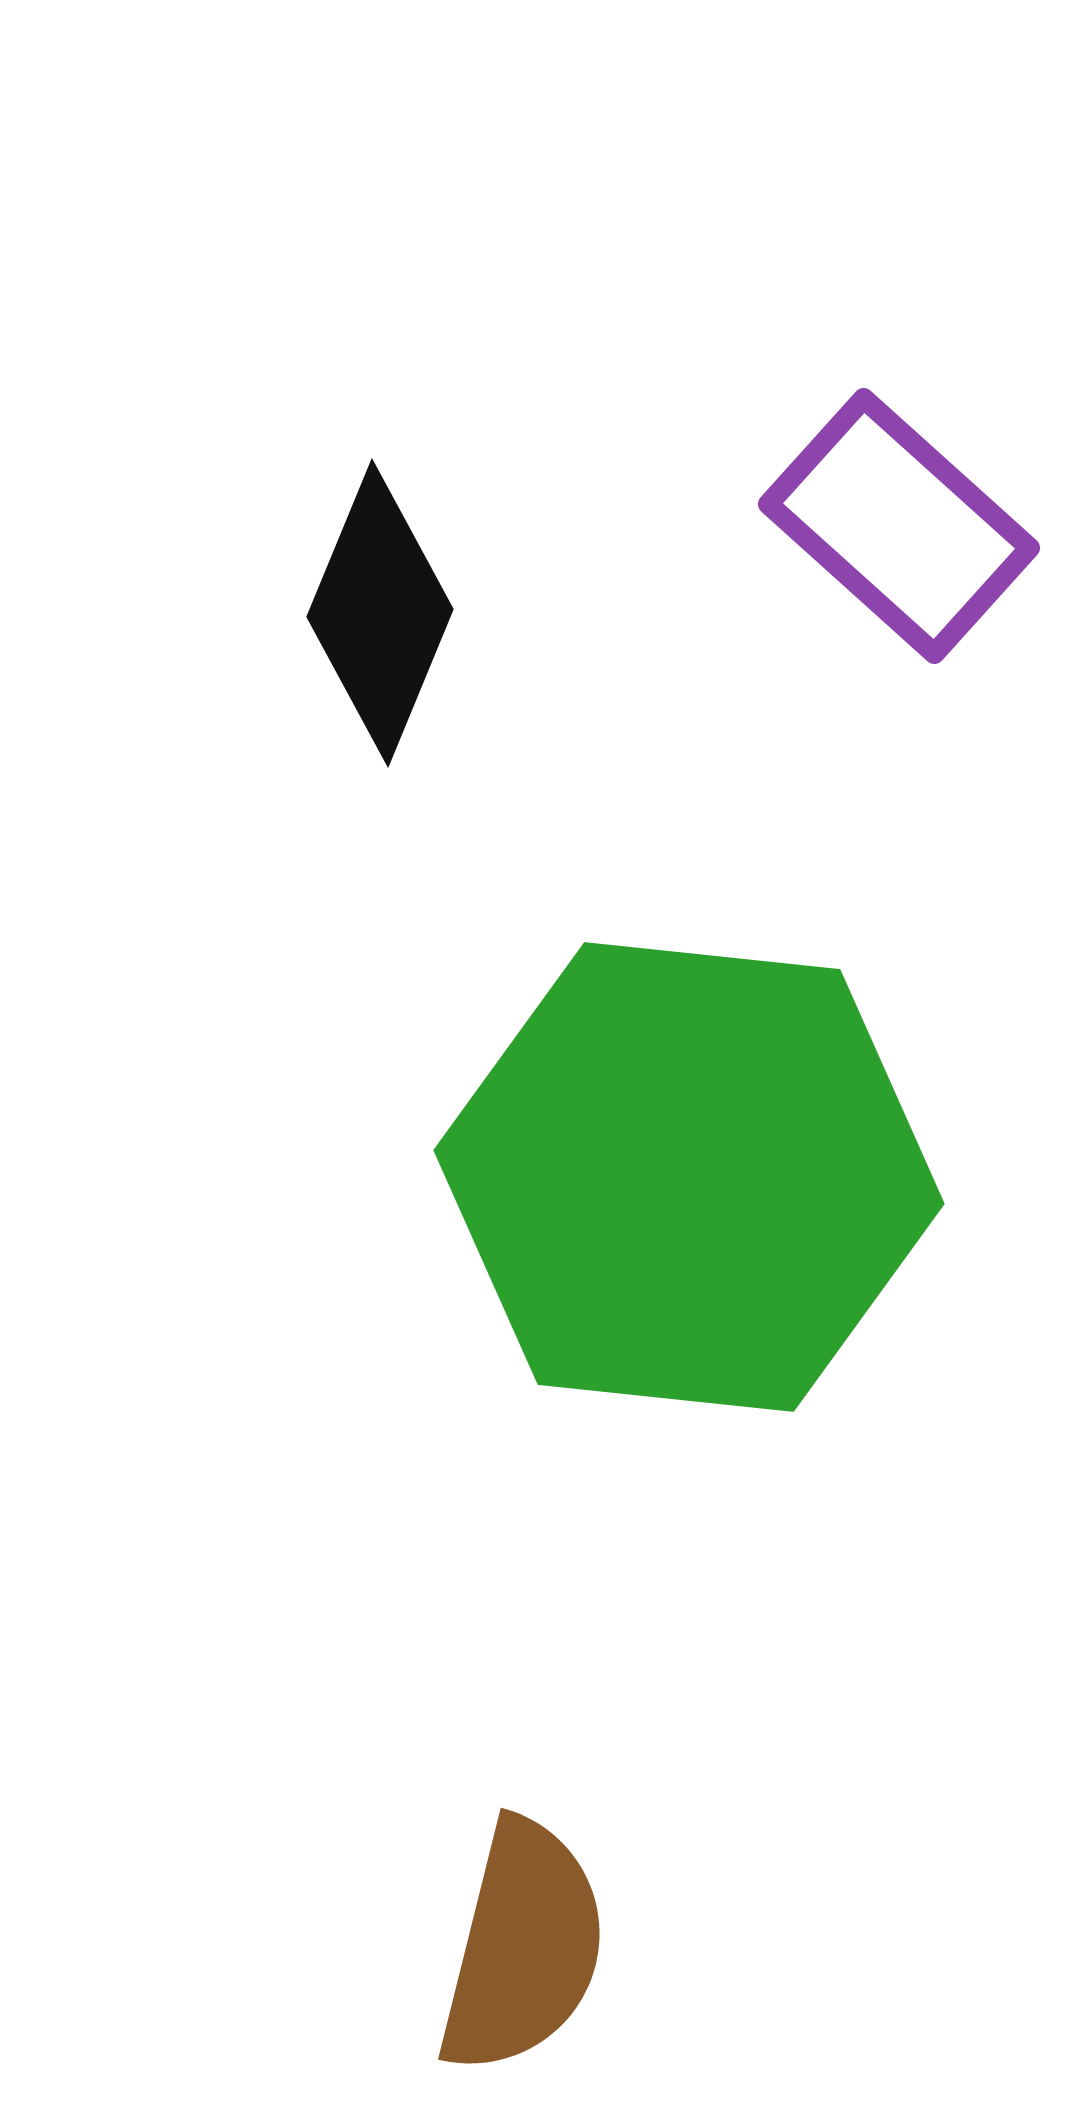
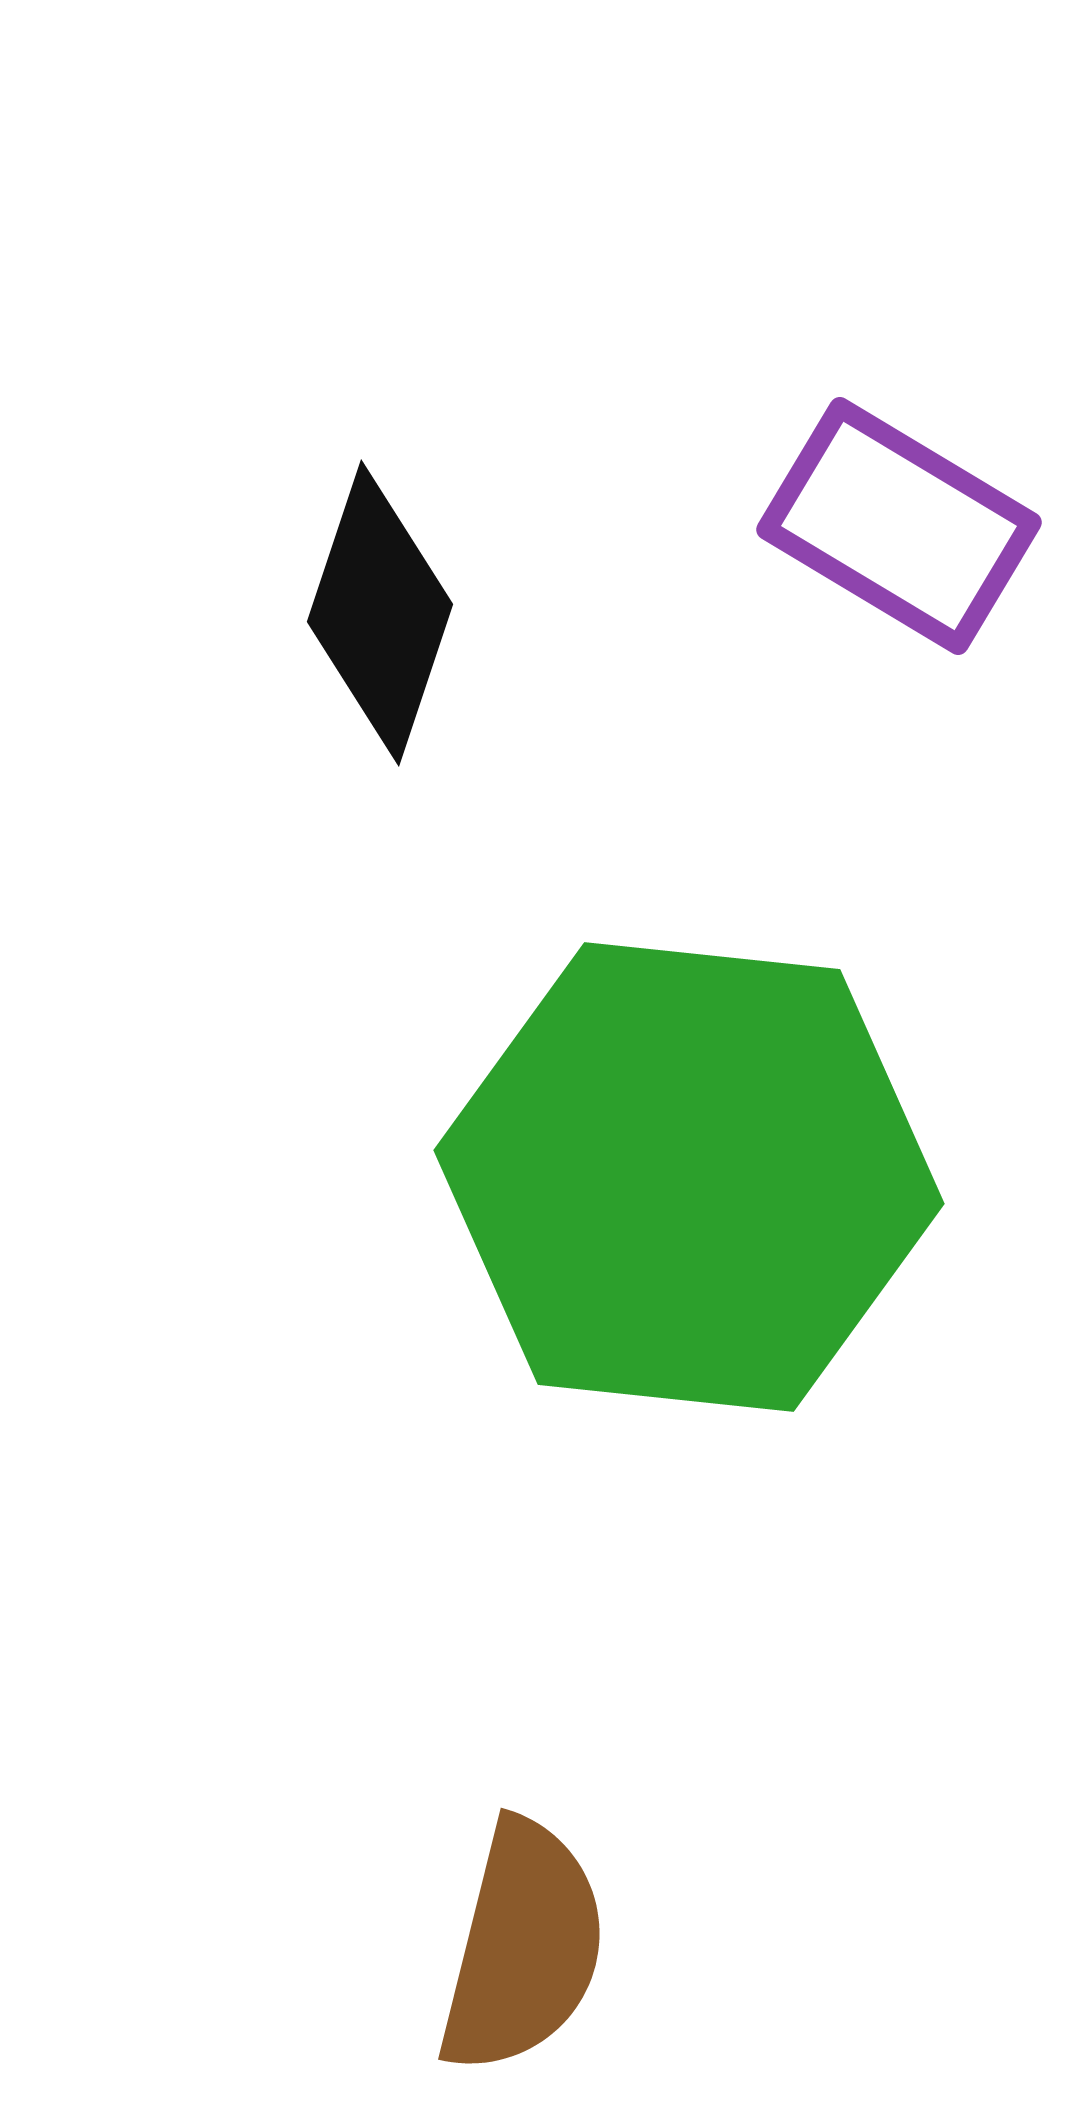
purple rectangle: rotated 11 degrees counterclockwise
black diamond: rotated 4 degrees counterclockwise
